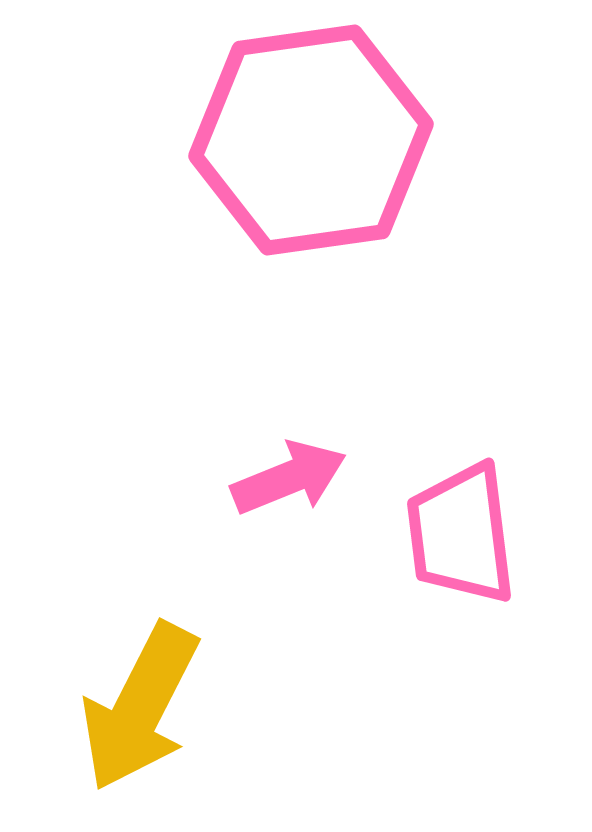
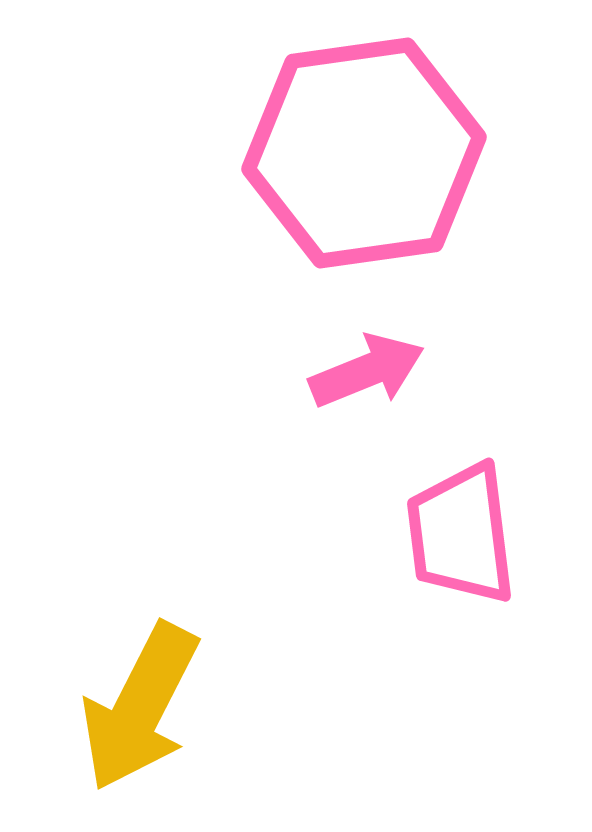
pink hexagon: moved 53 px right, 13 px down
pink arrow: moved 78 px right, 107 px up
